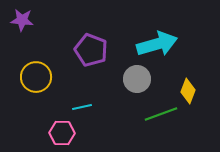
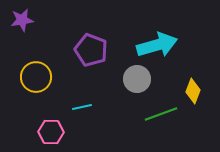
purple star: rotated 15 degrees counterclockwise
cyan arrow: moved 1 px down
yellow diamond: moved 5 px right
pink hexagon: moved 11 px left, 1 px up
